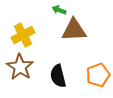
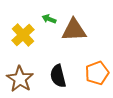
green arrow: moved 10 px left, 9 px down
yellow cross: rotated 15 degrees counterclockwise
brown star: moved 12 px down
orange pentagon: moved 1 px left, 2 px up
